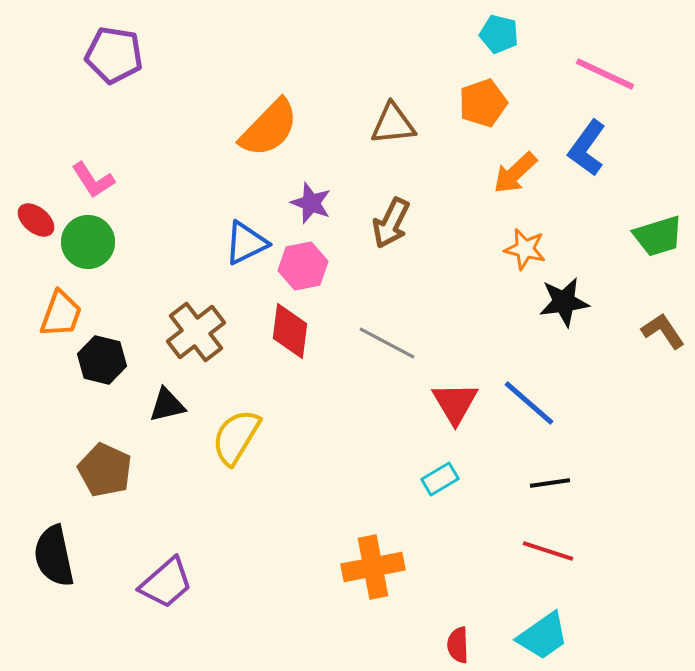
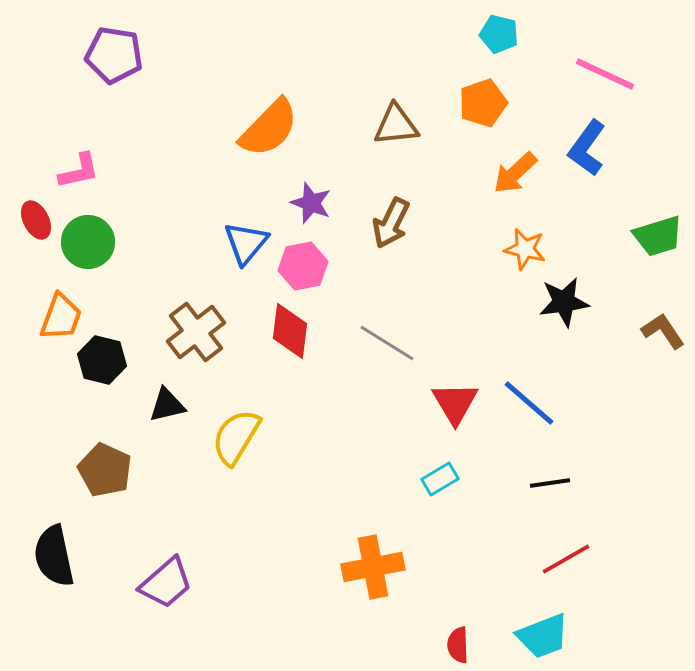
brown triangle: moved 3 px right, 1 px down
pink L-shape: moved 14 px left, 9 px up; rotated 69 degrees counterclockwise
red ellipse: rotated 24 degrees clockwise
blue triangle: rotated 24 degrees counterclockwise
orange trapezoid: moved 3 px down
gray line: rotated 4 degrees clockwise
red line: moved 18 px right, 8 px down; rotated 48 degrees counterclockwise
cyan trapezoid: rotated 14 degrees clockwise
